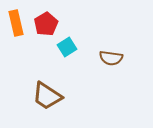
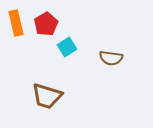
brown trapezoid: rotated 16 degrees counterclockwise
